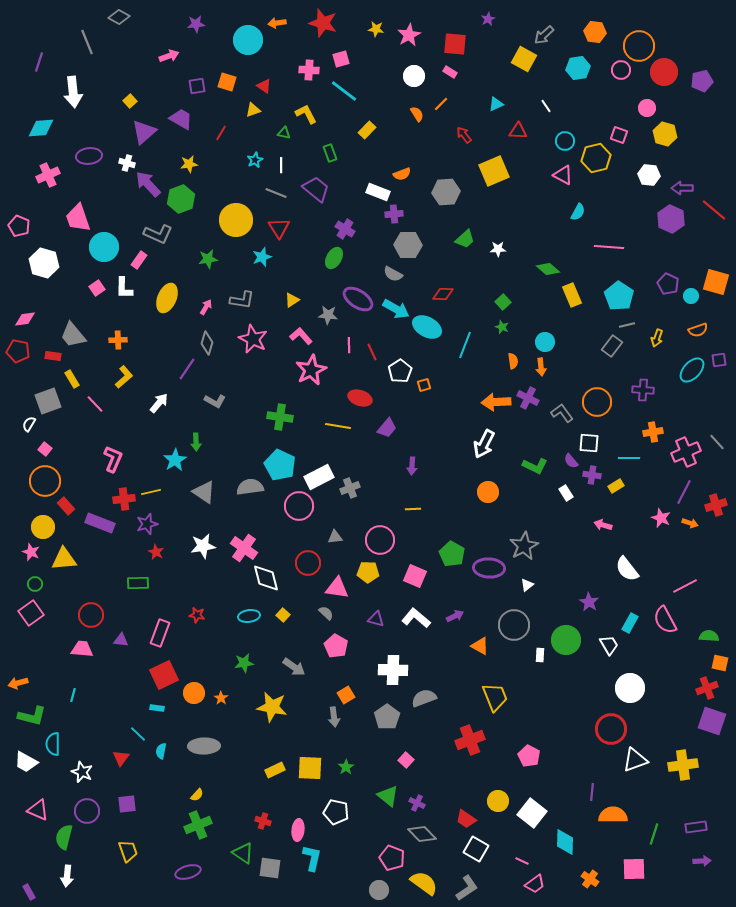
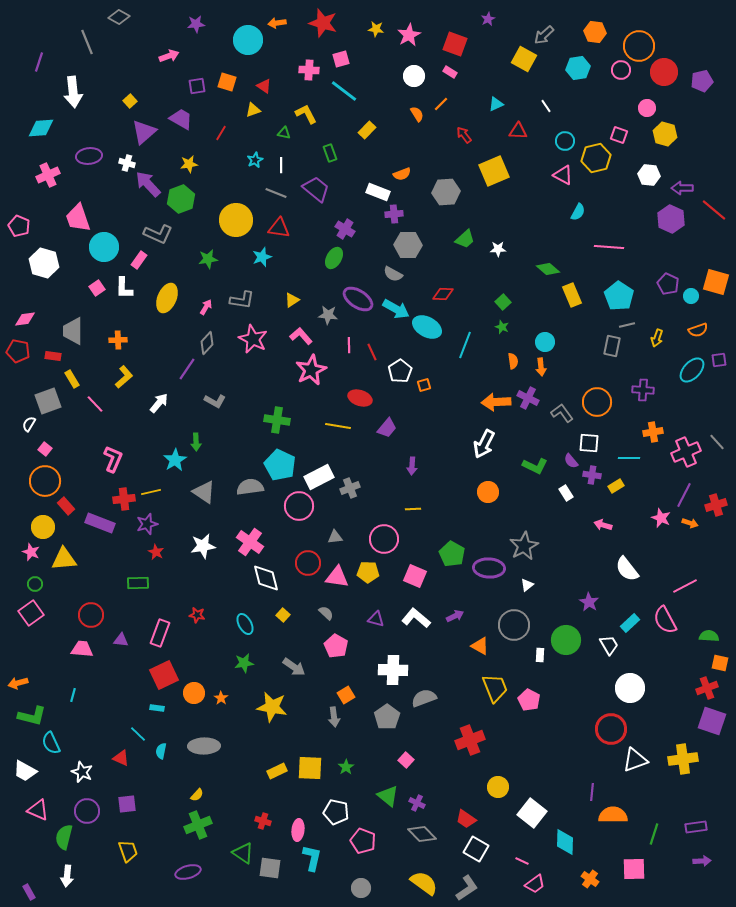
red square at (455, 44): rotated 15 degrees clockwise
red triangle at (279, 228): rotated 50 degrees counterclockwise
gray trapezoid at (73, 335): moved 4 px up; rotated 40 degrees clockwise
gray diamond at (207, 343): rotated 25 degrees clockwise
gray rectangle at (612, 346): rotated 25 degrees counterclockwise
green cross at (280, 417): moved 3 px left, 3 px down
purple line at (684, 492): moved 3 px down
pink circle at (380, 540): moved 4 px right, 1 px up
pink cross at (244, 548): moved 6 px right, 6 px up
pink triangle at (337, 588): moved 11 px up
cyan ellipse at (249, 616): moved 4 px left, 8 px down; rotated 70 degrees clockwise
cyan rectangle at (630, 623): rotated 18 degrees clockwise
yellow trapezoid at (495, 697): moved 9 px up
cyan semicircle at (53, 744): moved 2 px left, 1 px up; rotated 25 degrees counterclockwise
pink pentagon at (529, 756): moved 56 px up
red triangle at (121, 758): rotated 42 degrees counterclockwise
white trapezoid at (26, 762): moved 1 px left, 9 px down
yellow cross at (683, 765): moved 6 px up
yellow rectangle at (275, 770): moved 2 px right, 1 px down
yellow circle at (498, 801): moved 14 px up
pink pentagon at (392, 858): moved 29 px left, 17 px up
gray circle at (379, 890): moved 18 px left, 2 px up
